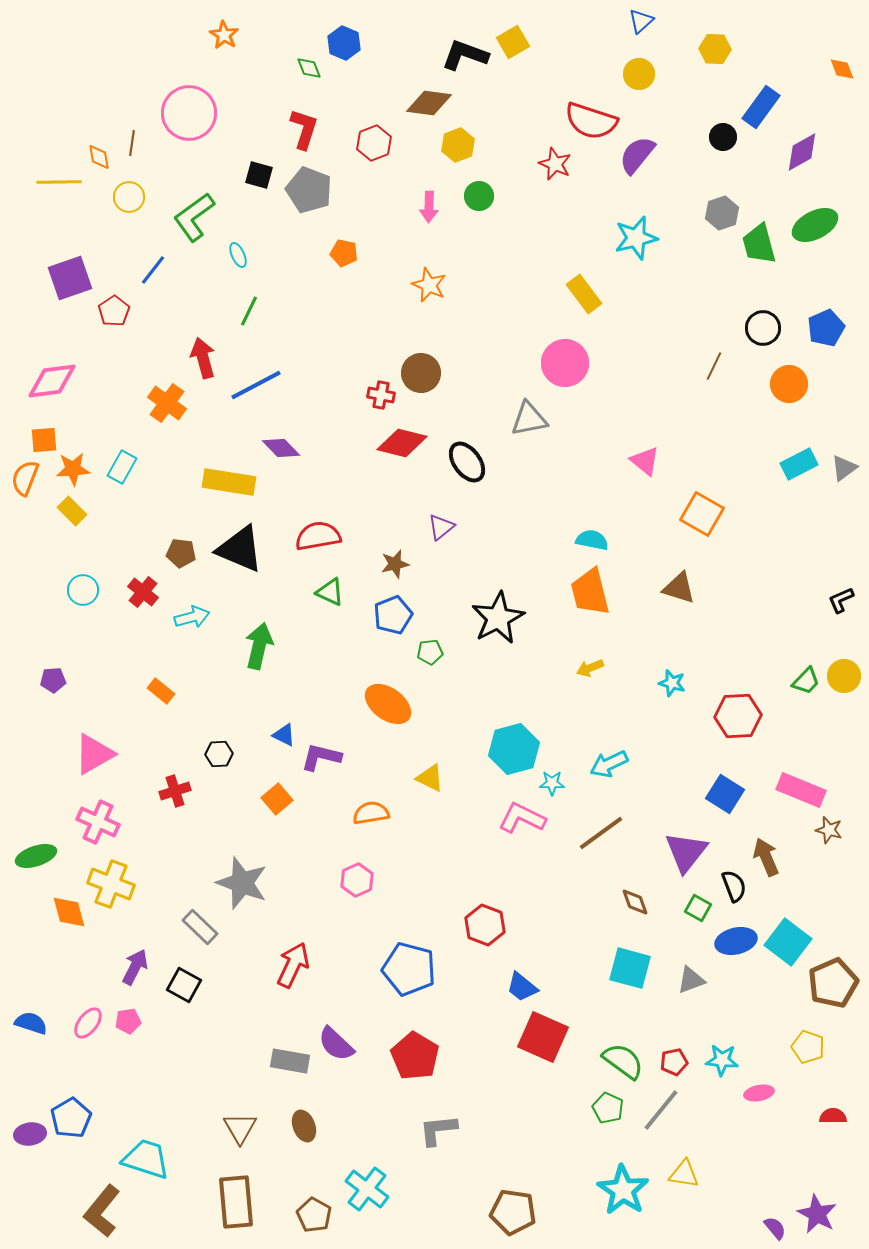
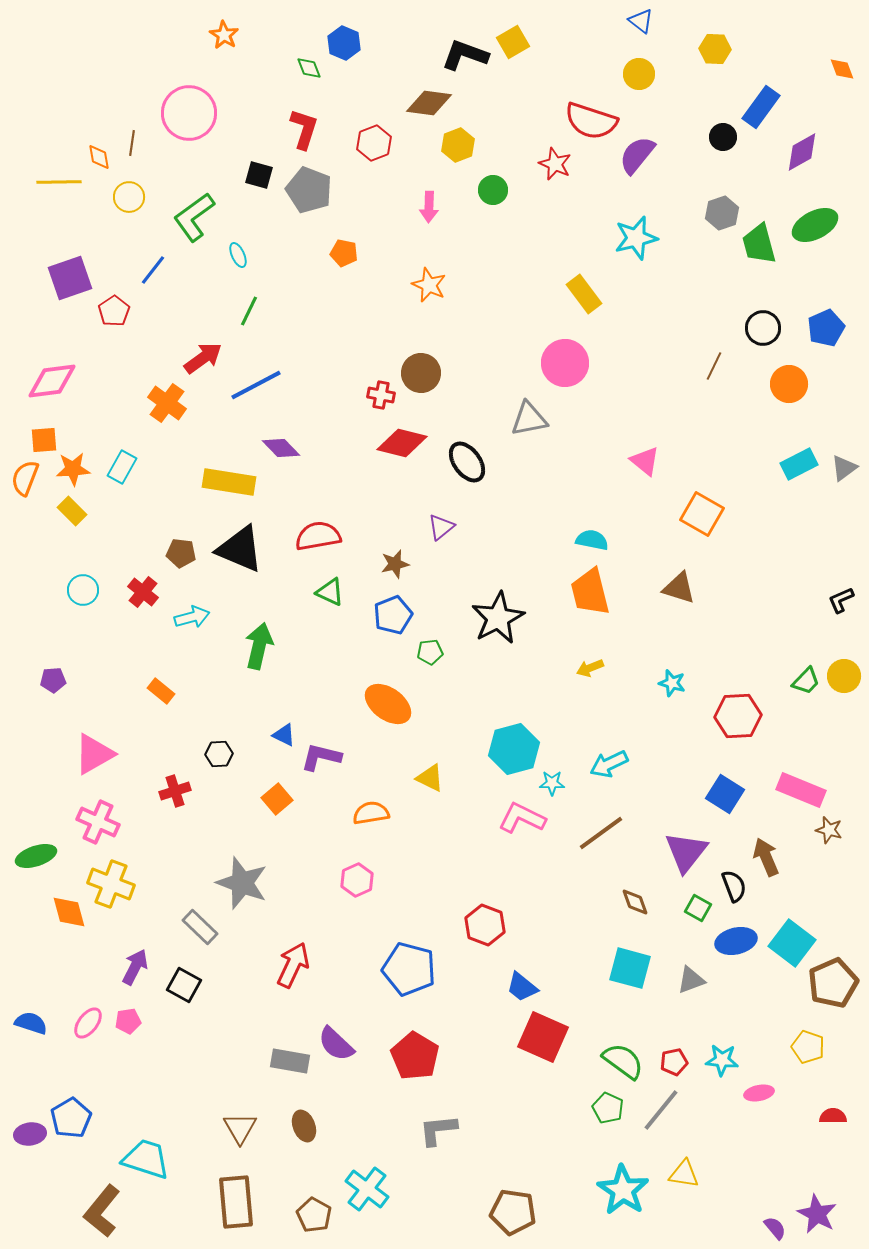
blue triangle at (641, 21): rotated 40 degrees counterclockwise
green circle at (479, 196): moved 14 px right, 6 px up
red arrow at (203, 358): rotated 69 degrees clockwise
cyan square at (788, 942): moved 4 px right, 1 px down
